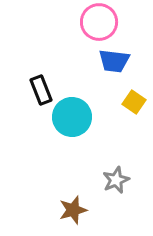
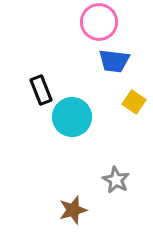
gray star: rotated 20 degrees counterclockwise
